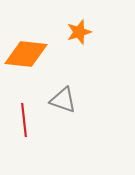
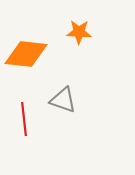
orange star: rotated 20 degrees clockwise
red line: moved 1 px up
